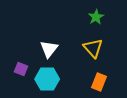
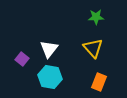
green star: rotated 28 degrees clockwise
purple square: moved 1 px right, 10 px up; rotated 16 degrees clockwise
cyan hexagon: moved 3 px right, 2 px up; rotated 10 degrees clockwise
